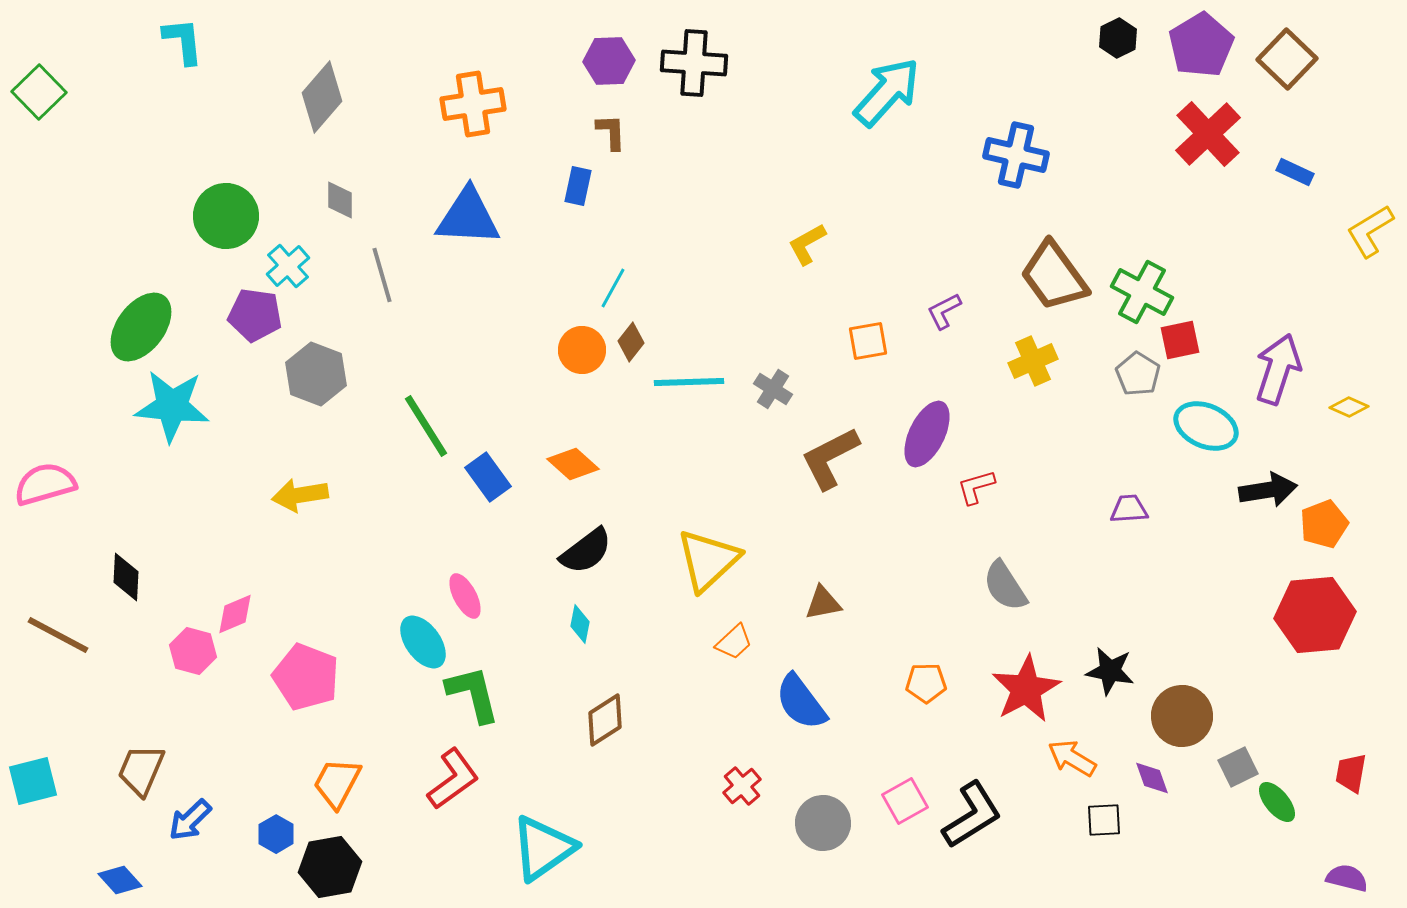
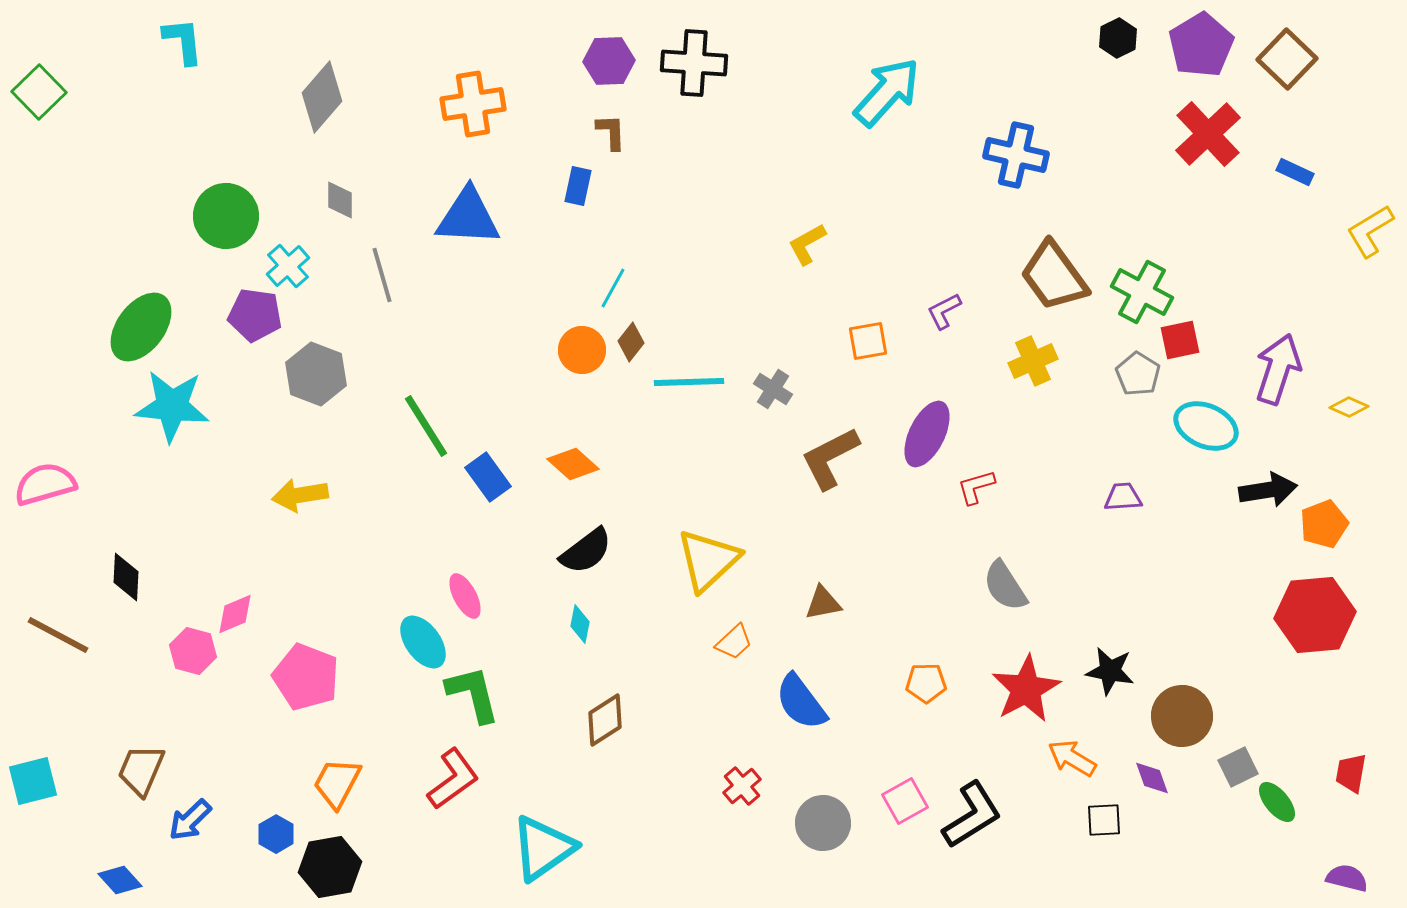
purple trapezoid at (1129, 509): moved 6 px left, 12 px up
